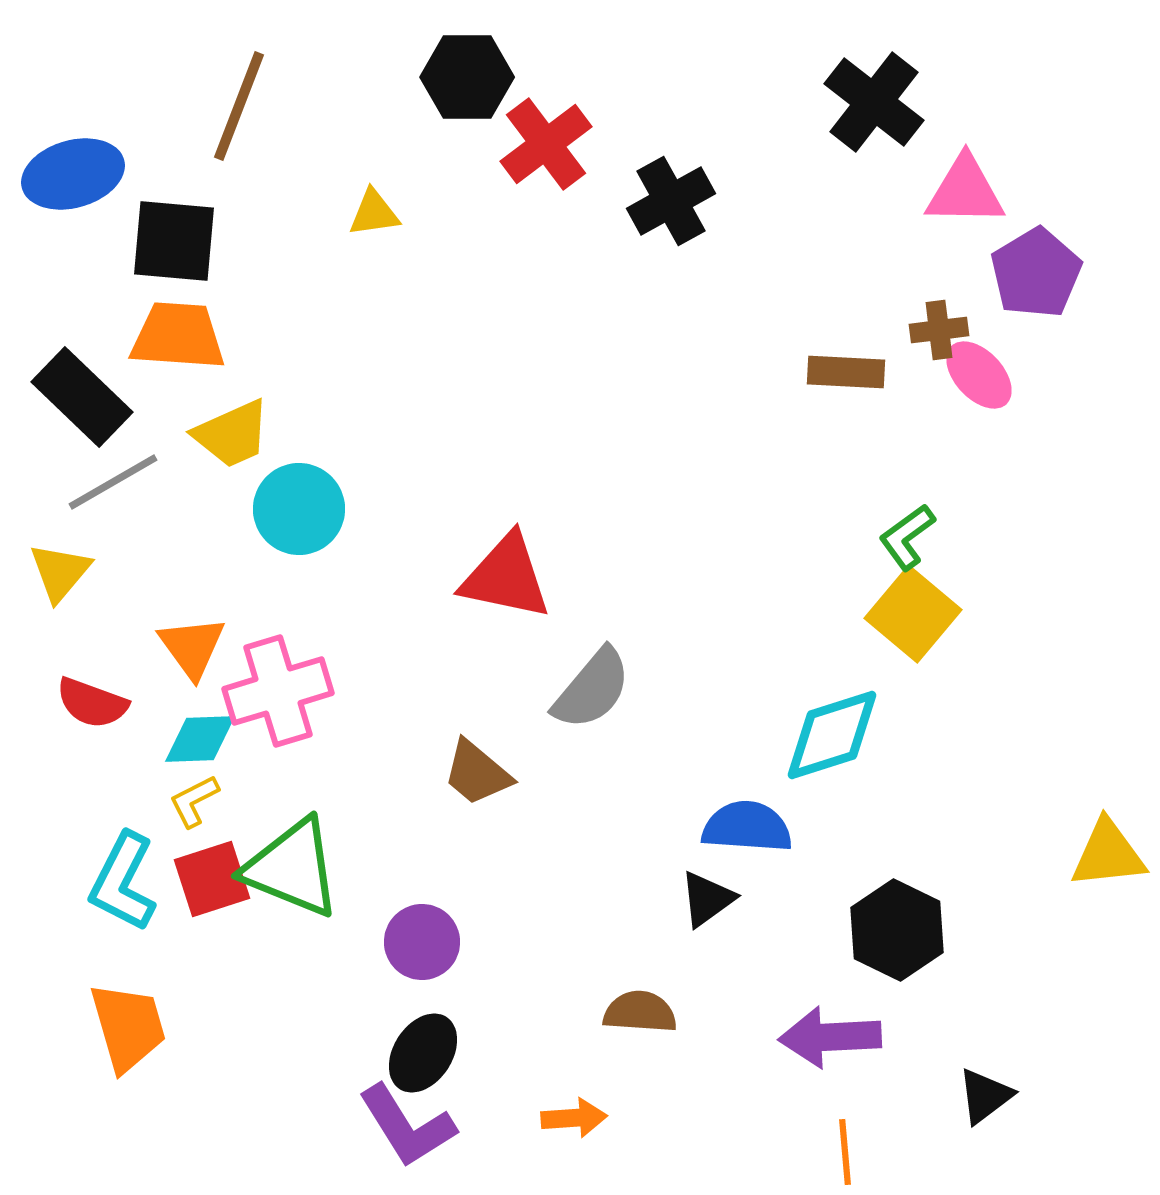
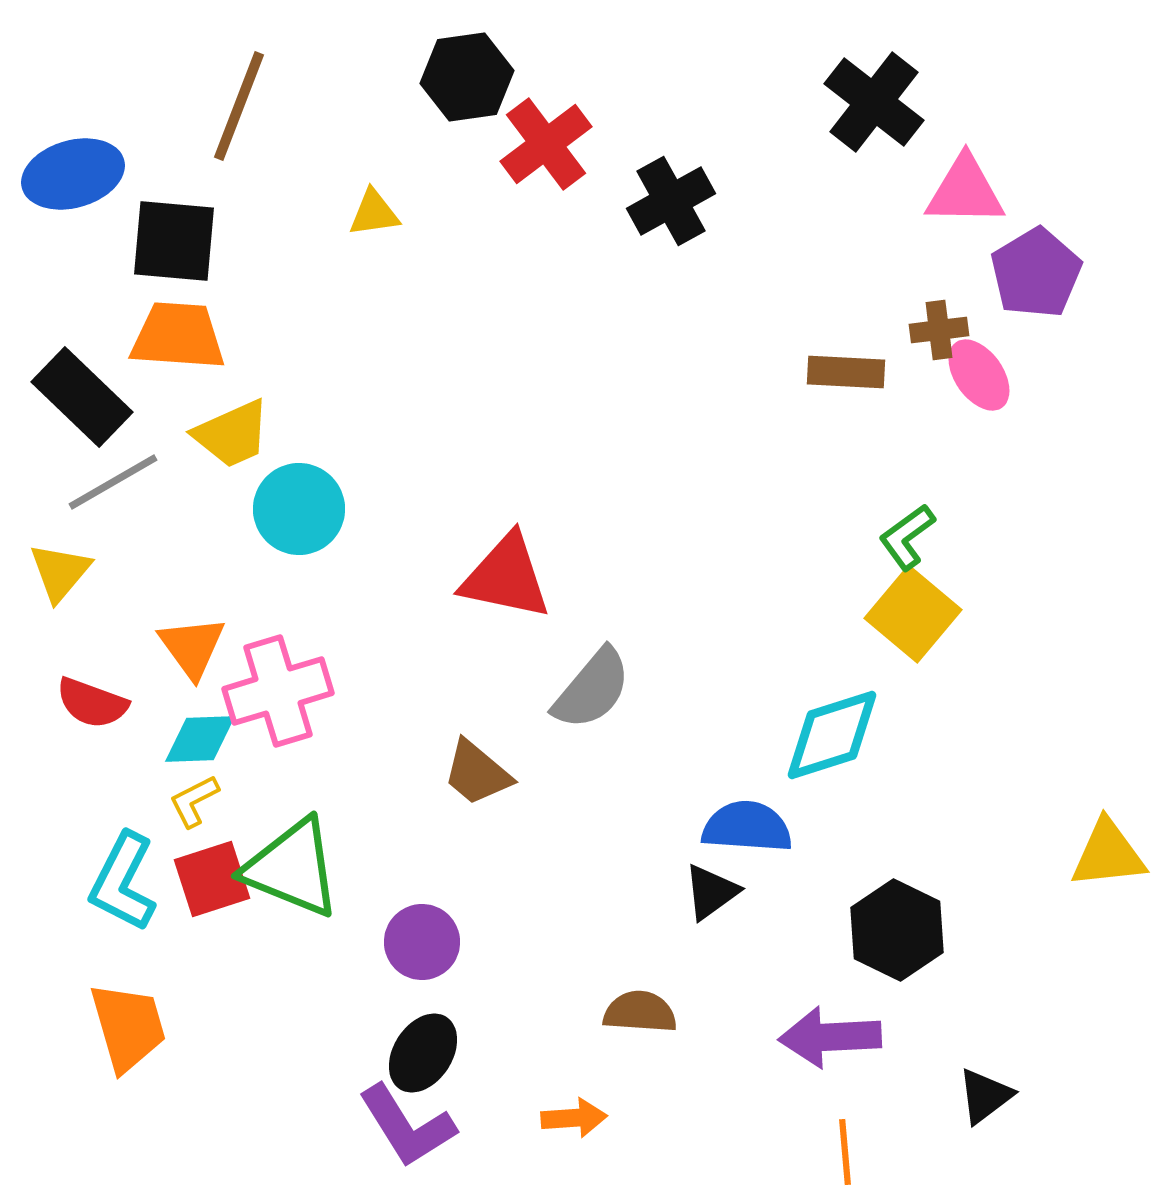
black hexagon at (467, 77): rotated 8 degrees counterclockwise
pink ellipse at (979, 375): rotated 8 degrees clockwise
black triangle at (707, 899): moved 4 px right, 7 px up
